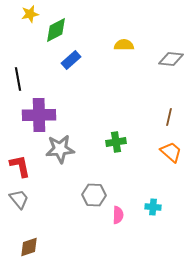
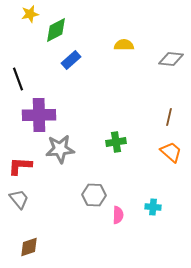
black line: rotated 10 degrees counterclockwise
red L-shape: rotated 75 degrees counterclockwise
